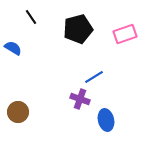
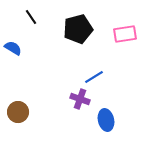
pink rectangle: rotated 10 degrees clockwise
